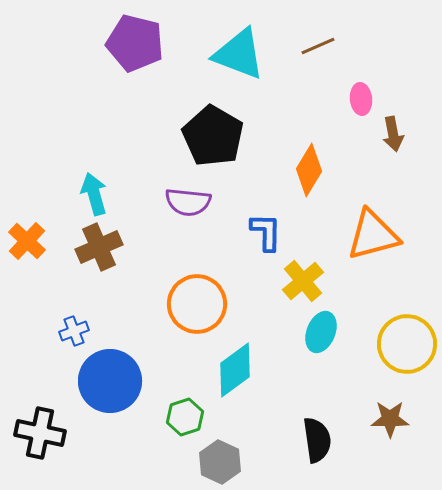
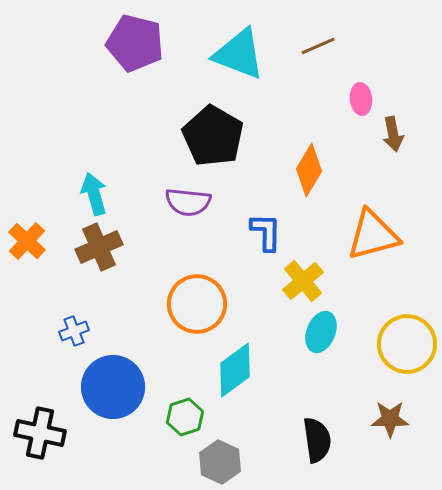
blue circle: moved 3 px right, 6 px down
